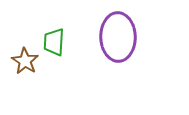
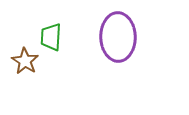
green trapezoid: moved 3 px left, 5 px up
